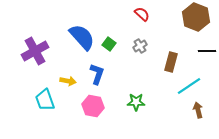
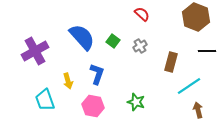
green square: moved 4 px right, 3 px up
yellow arrow: rotated 63 degrees clockwise
green star: rotated 18 degrees clockwise
